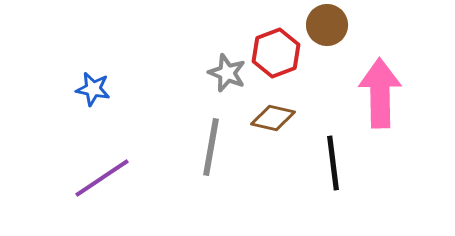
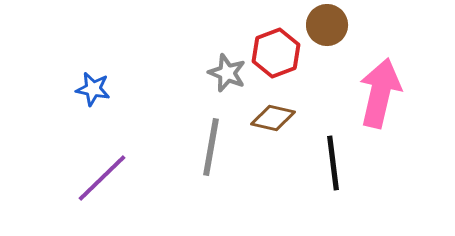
pink arrow: rotated 14 degrees clockwise
purple line: rotated 10 degrees counterclockwise
